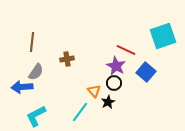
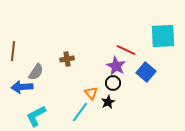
cyan square: rotated 16 degrees clockwise
brown line: moved 19 px left, 9 px down
black circle: moved 1 px left
orange triangle: moved 3 px left, 2 px down
